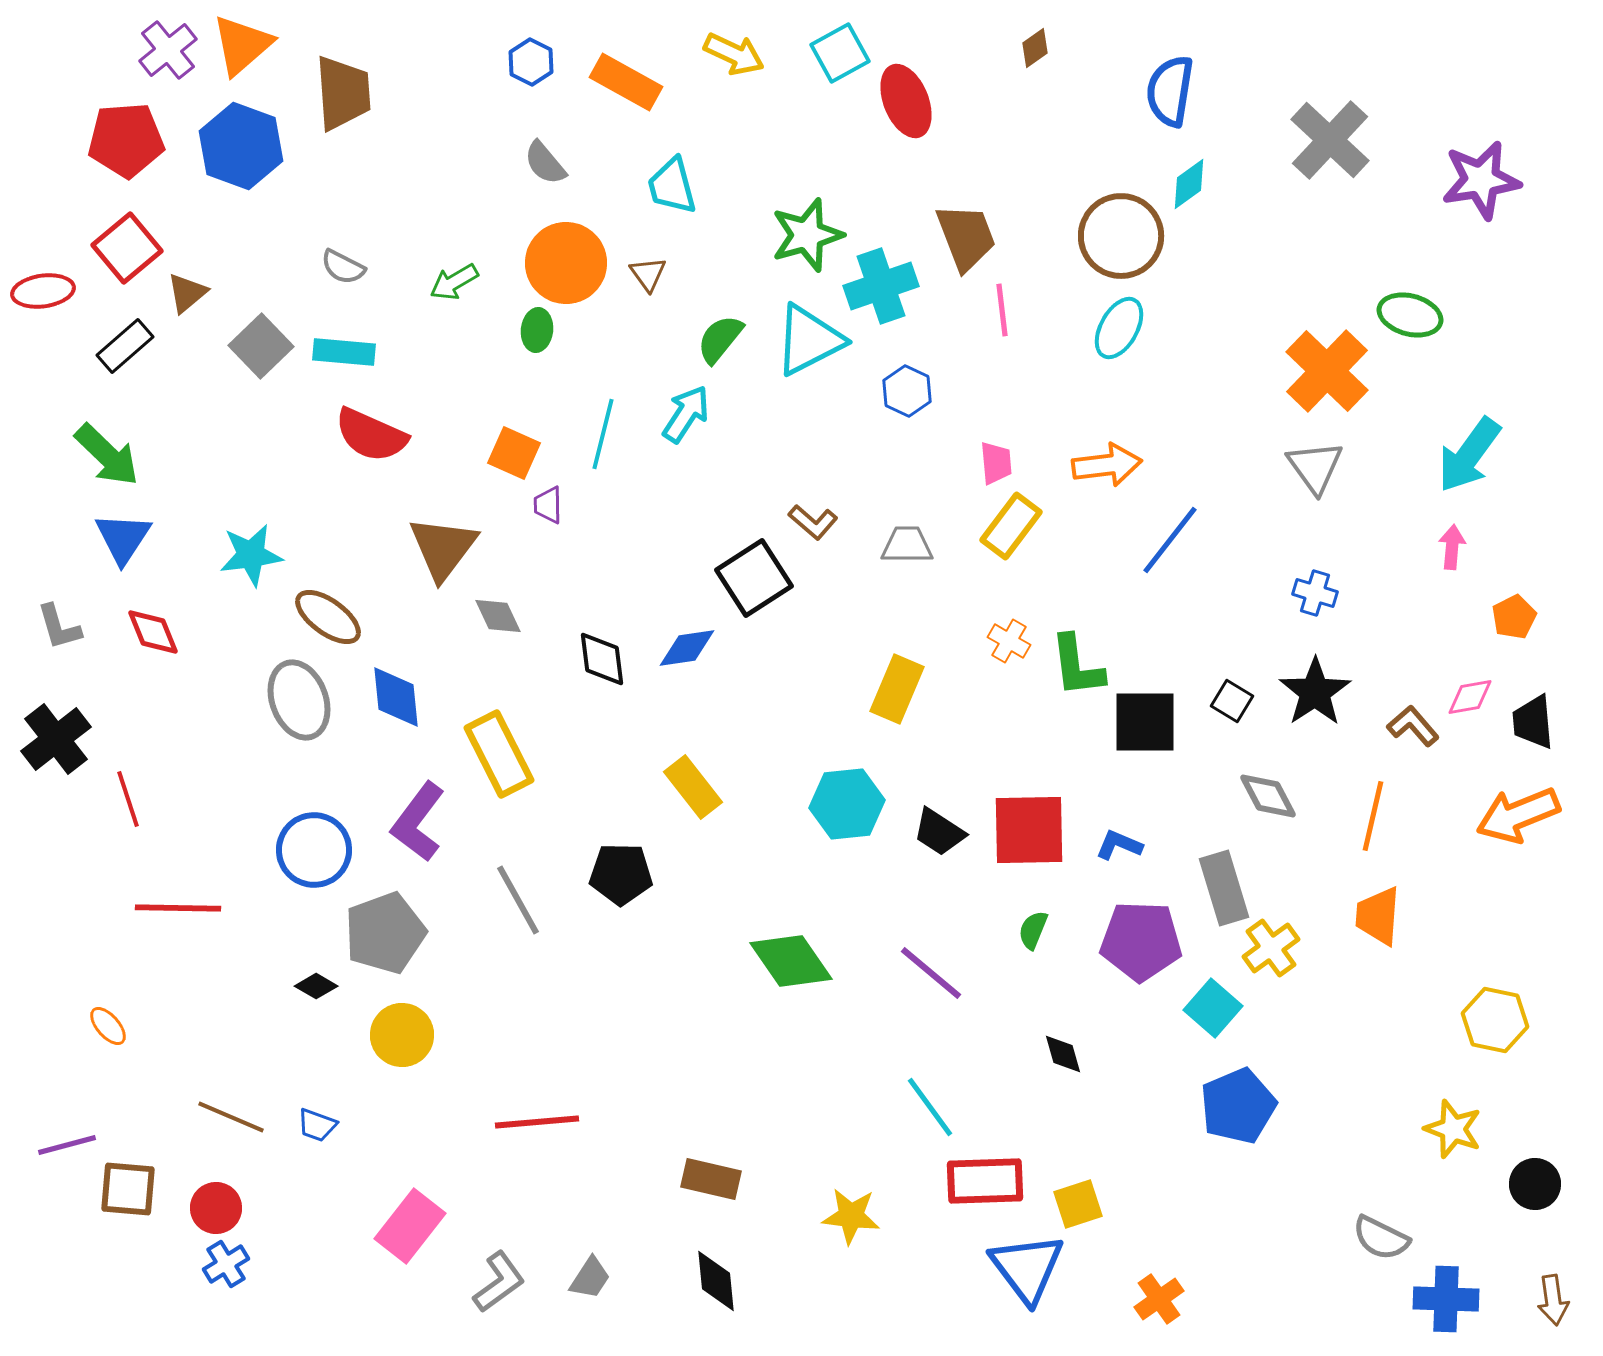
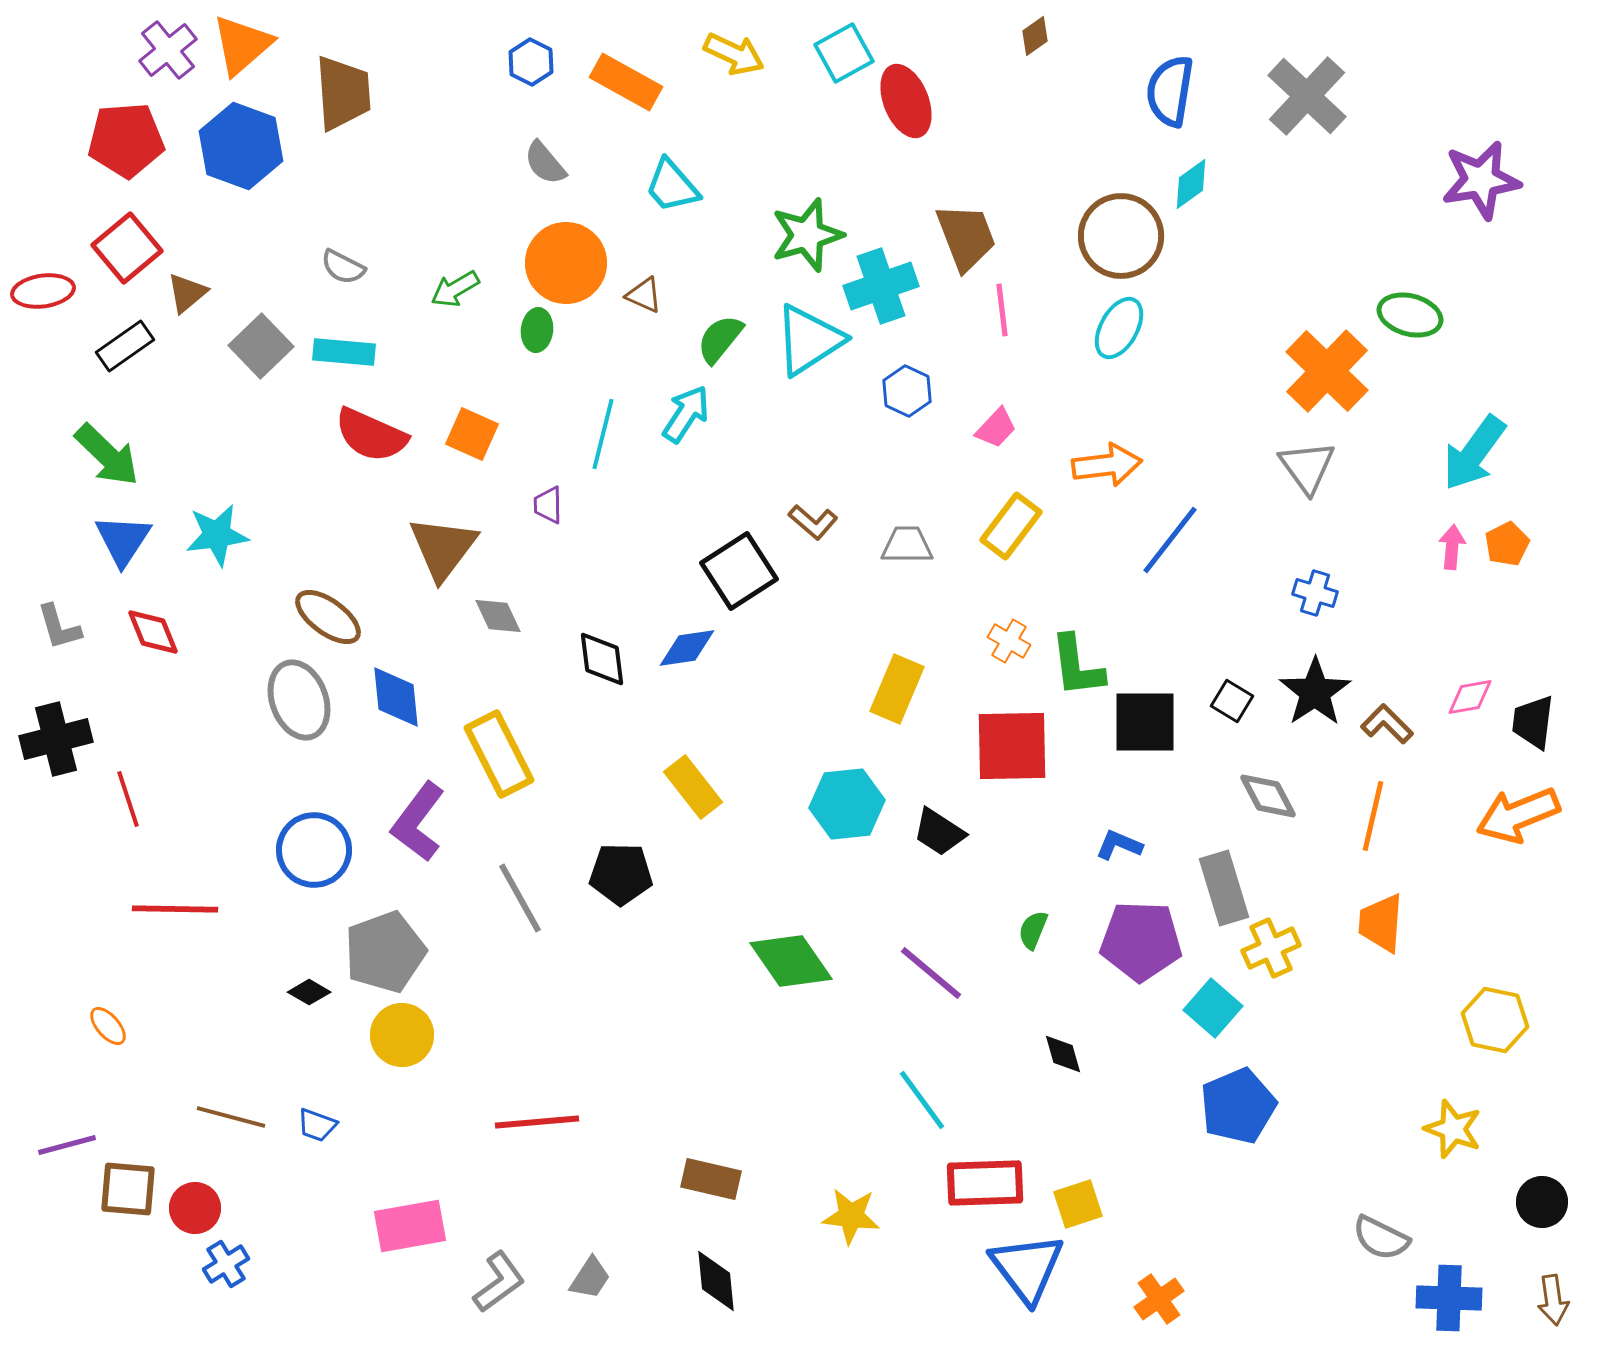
brown diamond at (1035, 48): moved 12 px up
cyan square at (840, 53): moved 4 px right
gray cross at (1330, 140): moved 23 px left, 44 px up
cyan diamond at (1189, 184): moved 2 px right
cyan trapezoid at (672, 186): rotated 26 degrees counterclockwise
brown triangle at (648, 274): moved 4 px left, 21 px down; rotated 30 degrees counterclockwise
green arrow at (454, 282): moved 1 px right, 7 px down
cyan triangle at (809, 340): rotated 6 degrees counterclockwise
black rectangle at (125, 346): rotated 6 degrees clockwise
orange square at (514, 453): moved 42 px left, 19 px up
cyan arrow at (1469, 455): moved 5 px right, 2 px up
pink trapezoid at (996, 463): moved 35 px up; rotated 48 degrees clockwise
gray triangle at (1315, 467): moved 8 px left
blue triangle at (123, 538): moved 2 px down
cyan star at (251, 555): moved 34 px left, 20 px up
black square at (754, 578): moved 15 px left, 7 px up
orange pentagon at (1514, 617): moved 7 px left, 73 px up
black trapezoid at (1533, 722): rotated 12 degrees clockwise
brown L-shape at (1413, 726): moved 26 px left, 2 px up; rotated 4 degrees counterclockwise
black cross at (56, 739): rotated 24 degrees clockwise
red square at (1029, 830): moved 17 px left, 84 px up
gray line at (518, 900): moved 2 px right, 2 px up
red line at (178, 908): moved 3 px left, 1 px down
orange trapezoid at (1378, 916): moved 3 px right, 7 px down
gray pentagon at (385, 933): moved 19 px down
yellow cross at (1271, 948): rotated 12 degrees clockwise
black diamond at (316, 986): moved 7 px left, 6 px down
cyan line at (930, 1107): moved 8 px left, 7 px up
brown line at (231, 1117): rotated 8 degrees counterclockwise
red rectangle at (985, 1181): moved 2 px down
black circle at (1535, 1184): moved 7 px right, 18 px down
red circle at (216, 1208): moved 21 px left
pink rectangle at (410, 1226): rotated 42 degrees clockwise
blue cross at (1446, 1299): moved 3 px right, 1 px up
